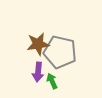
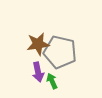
purple arrow: rotated 18 degrees counterclockwise
